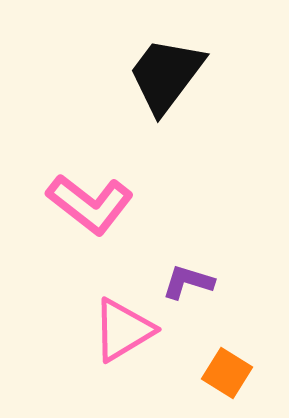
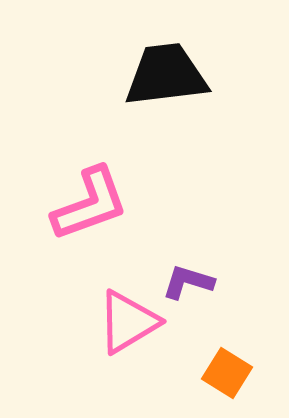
black trapezoid: rotated 46 degrees clockwise
pink L-shape: rotated 58 degrees counterclockwise
pink triangle: moved 5 px right, 8 px up
